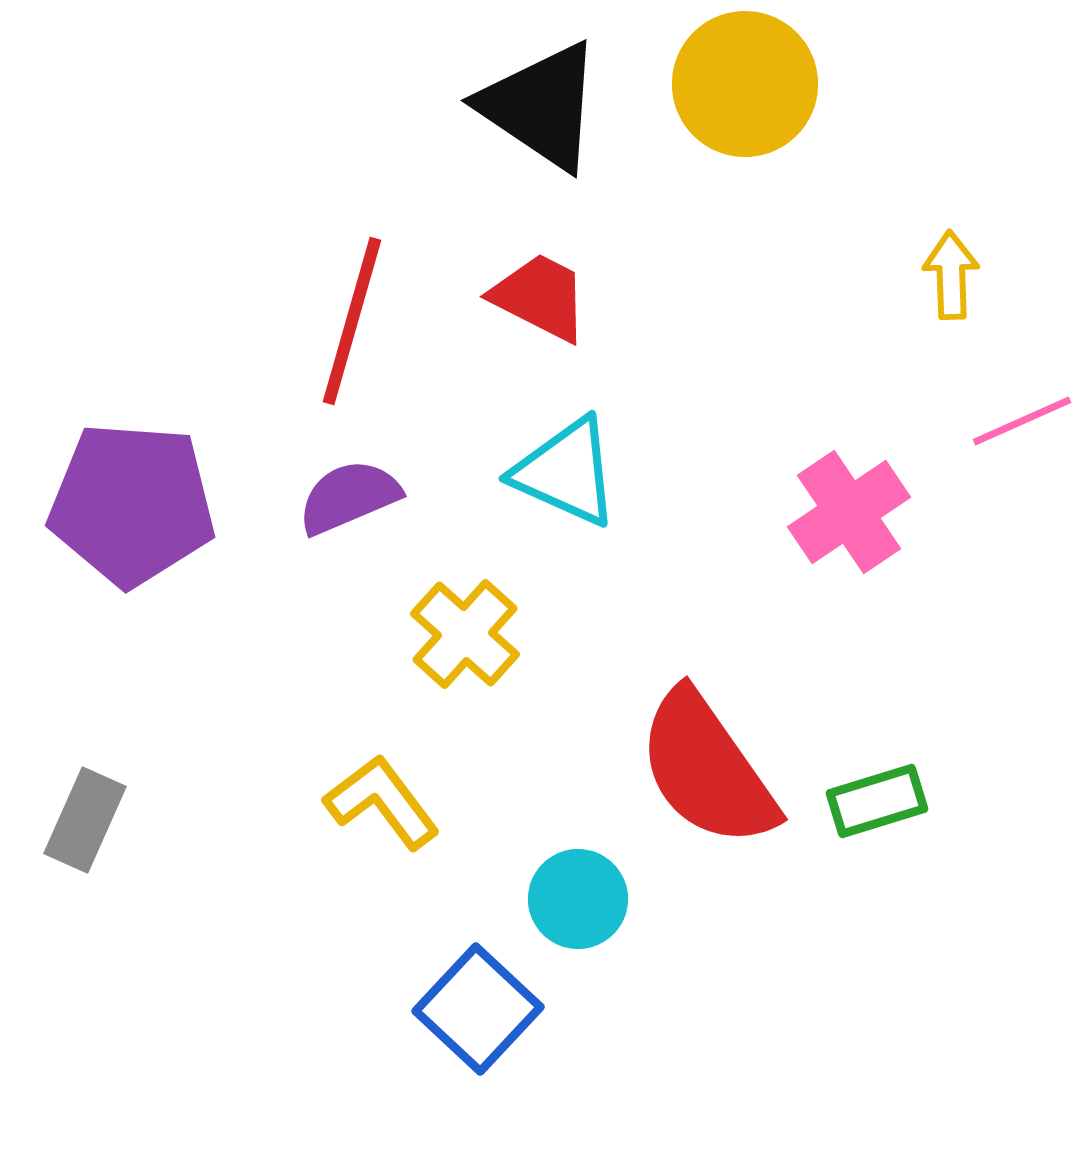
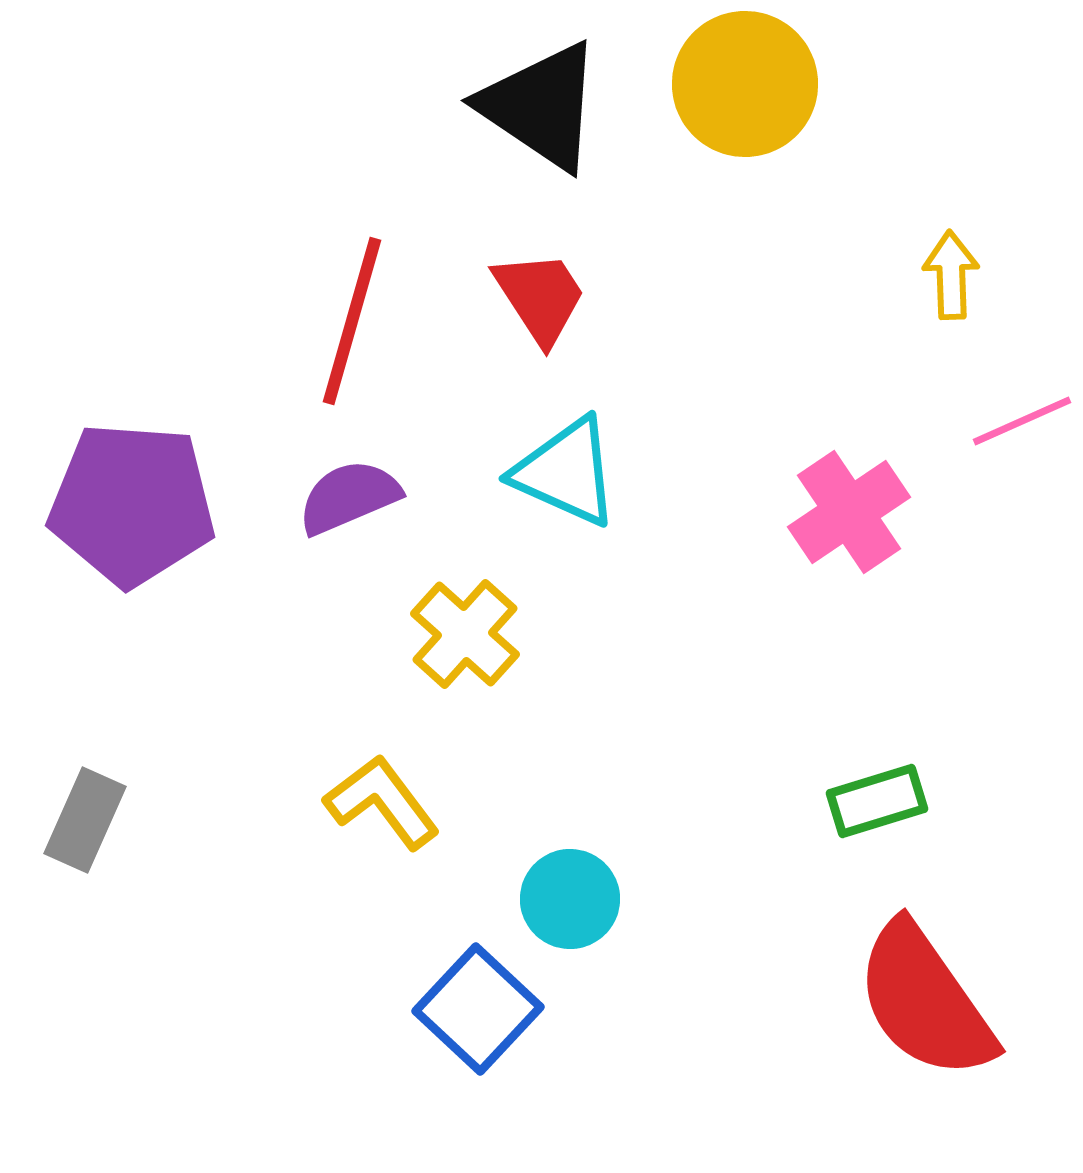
red trapezoid: rotated 30 degrees clockwise
red semicircle: moved 218 px right, 232 px down
cyan circle: moved 8 px left
